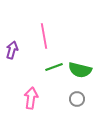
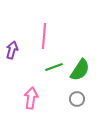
pink line: rotated 15 degrees clockwise
green semicircle: rotated 70 degrees counterclockwise
